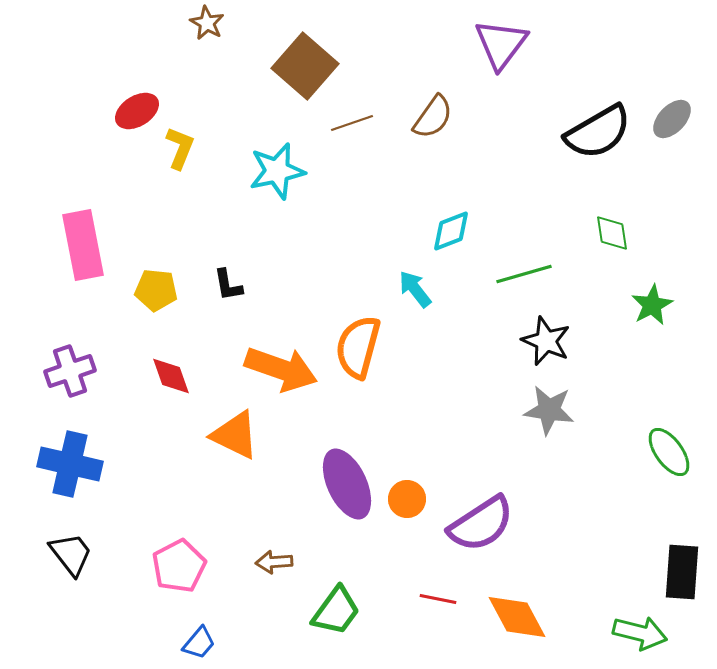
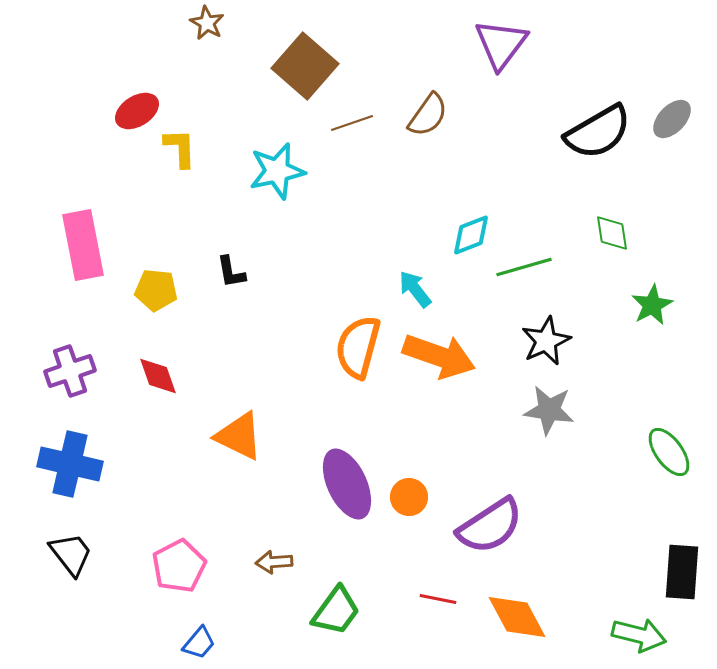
brown semicircle: moved 5 px left, 2 px up
yellow L-shape: rotated 24 degrees counterclockwise
cyan diamond: moved 20 px right, 4 px down
green line: moved 7 px up
black L-shape: moved 3 px right, 13 px up
black star: rotated 24 degrees clockwise
orange arrow: moved 158 px right, 13 px up
red diamond: moved 13 px left
orange triangle: moved 4 px right, 1 px down
orange circle: moved 2 px right, 2 px up
purple semicircle: moved 9 px right, 2 px down
green arrow: moved 1 px left, 2 px down
